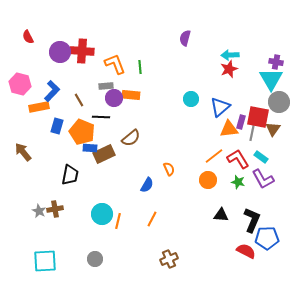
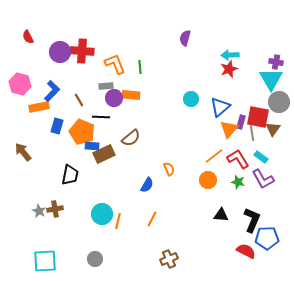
orange triangle at (229, 129): rotated 42 degrees counterclockwise
gray line at (252, 133): rotated 21 degrees counterclockwise
blue rectangle at (90, 148): moved 2 px right, 2 px up
